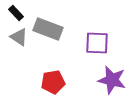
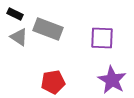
black rectangle: moved 1 px left, 1 px down; rotated 21 degrees counterclockwise
purple square: moved 5 px right, 5 px up
purple star: rotated 16 degrees clockwise
